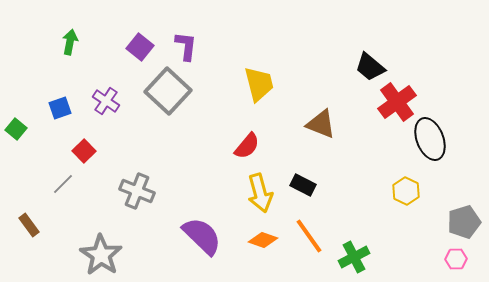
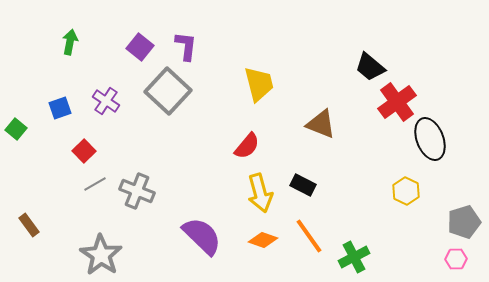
gray line: moved 32 px right; rotated 15 degrees clockwise
